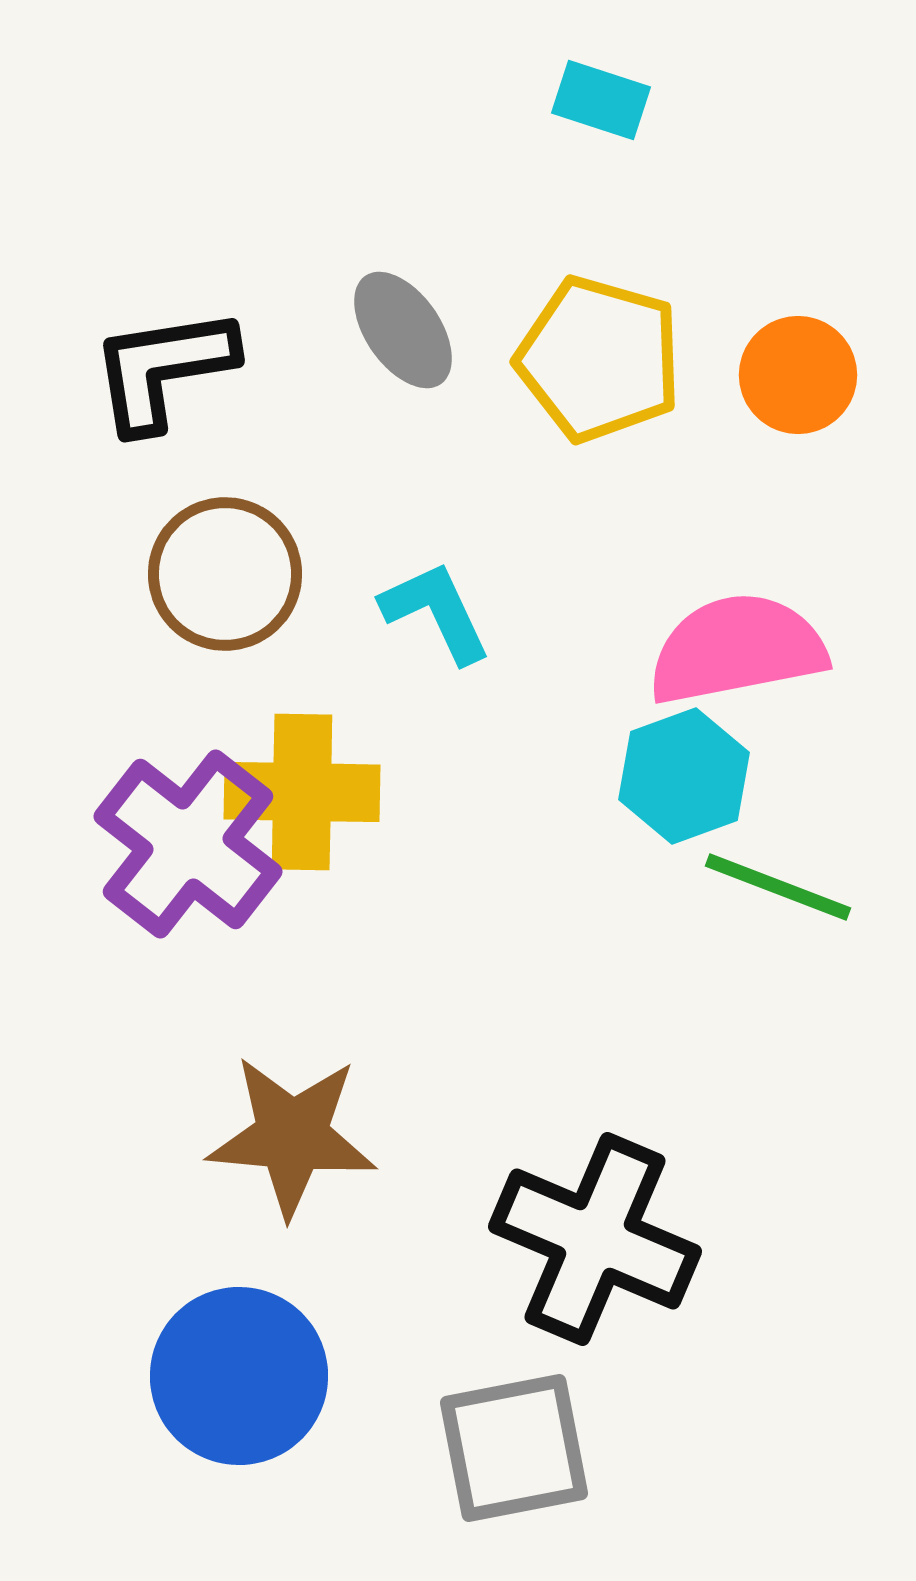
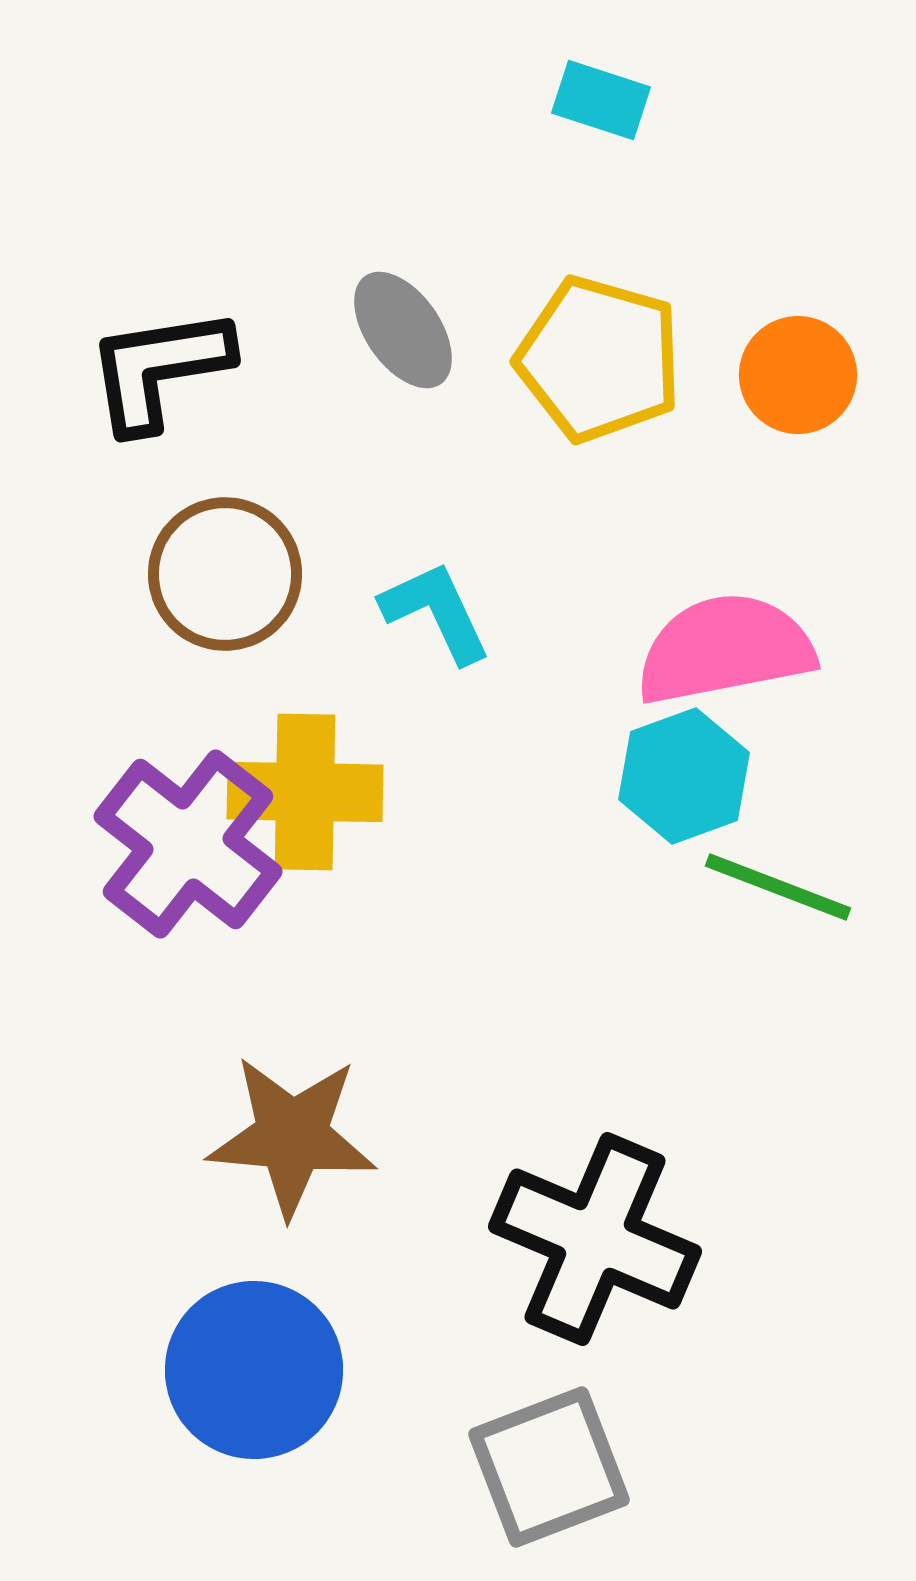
black L-shape: moved 4 px left
pink semicircle: moved 12 px left
yellow cross: moved 3 px right
blue circle: moved 15 px right, 6 px up
gray square: moved 35 px right, 19 px down; rotated 10 degrees counterclockwise
